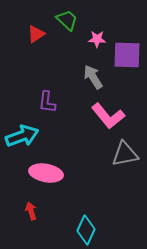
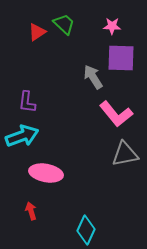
green trapezoid: moved 3 px left, 4 px down
red triangle: moved 1 px right, 2 px up
pink star: moved 15 px right, 13 px up
purple square: moved 6 px left, 3 px down
purple L-shape: moved 20 px left
pink L-shape: moved 8 px right, 2 px up
